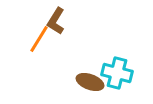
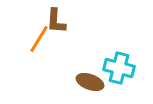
brown L-shape: rotated 28 degrees counterclockwise
cyan cross: moved 2 px right, 5 px up
